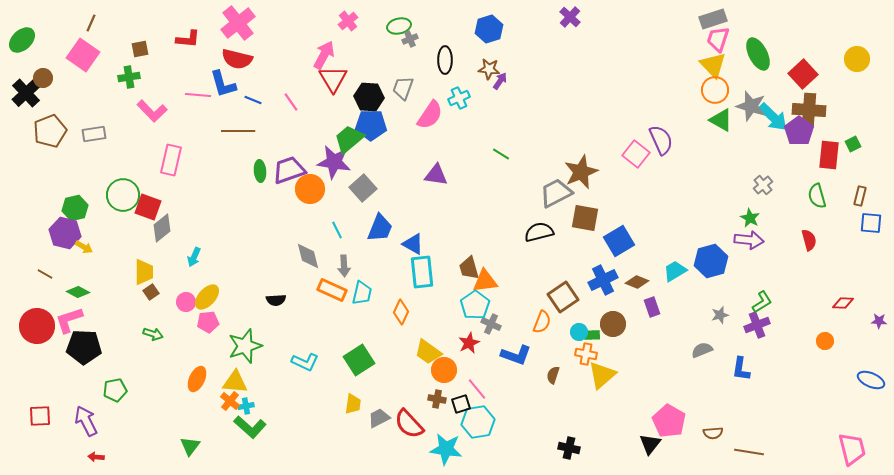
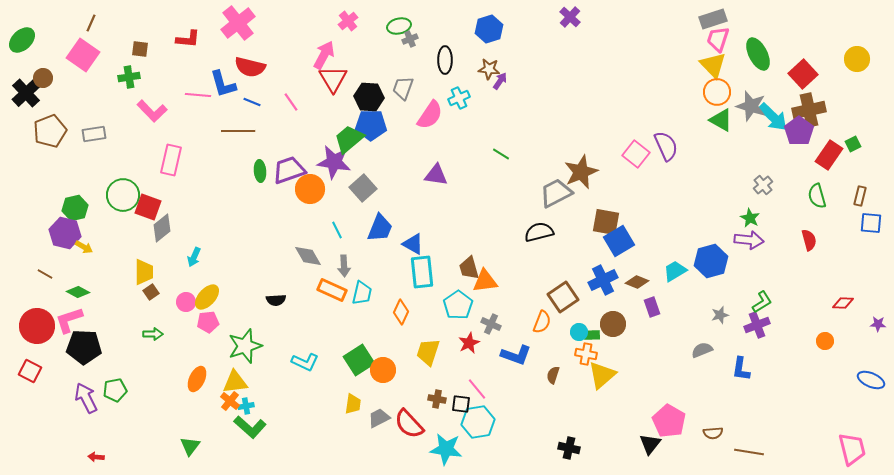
brown square at (140, 49): rotated 18 degrees clockwise
red semicircle at (237, 59): moved 13 px right, 8 px down
orange circle at (715, 90): moved 2 px right, 2 px down
blue line at (253, 100): moved 1 px left, 2 px down
brown cross at (809, 110): rotated 16 degrees counterclockwise
purple semicircle at (661, 140): moved 5 px right, 6 px down
red rectangle at (829, 155): rotated 28 degrees clockwise
brown square at (585, 218): moved 21 px right, 4 px down
gray diamond at (308, 256): rotated 16 degrees counterclockwise
cyan pentagon at (475, 305): moved 17 px left
purple star at (879, 321): moved 1 px left, 3 px down
green arrow at (153, 334): rotated 18 degrees counterclockwise
yellow trapezoid at (428, 352): rotated 72 degrees clockwise
orange circle at (444, 370): moved 61 px left
yellow triangle at (235, 382): rotated 12 degrees counterclockwise
black square at (461, 404): rotated 24 degrees clockwise
red square at (40, 416): moved 10 px left, 45 px up; rotated 30 degrees clockwise
purple arrow at (86, 421): moved 23 px up
